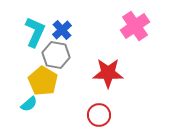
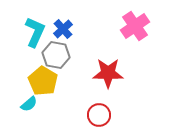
blue cross: moved 1 px right, 1 px up
